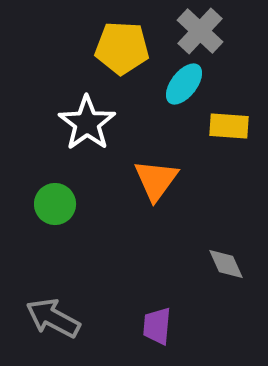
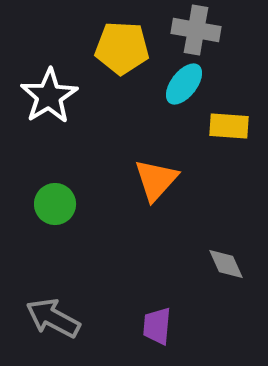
gray cross: moved 4 px left, 1 px up; rotated 33 degrees counterclockwise
white star: moved 38 px left, 27 px up; rotated 4 degrees clockwise
orange triangle: rotated 6 degrees clockwise
